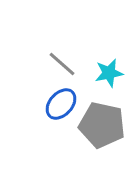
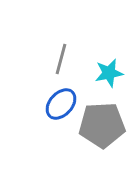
gray line: moved 1 px left, 5 px up; rotated 64 degrees clockwise
gray pentagon: rotated 15 degrees counterclockwise
